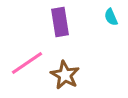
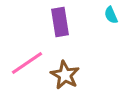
cyan semicircle: moved 2 px up
